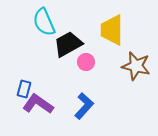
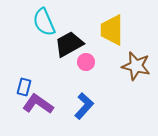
black trapezoid: moved 1 px right
blue rectangle: moved 2 px up
